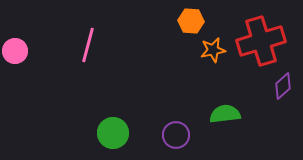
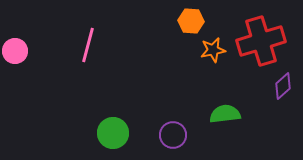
purple circle: moved 3 px left
